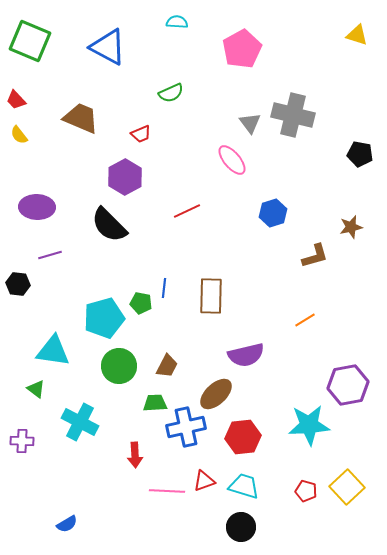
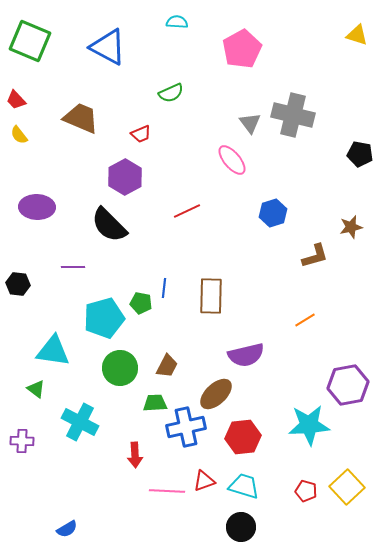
purple line at (50, 255): moved 23 px right, 12 px down; rotated 15 degrees clockwise
green circle at (119, 366): moved 1 px right, 2 px down
blue semicircle at (67, 524): moved 5 px down
